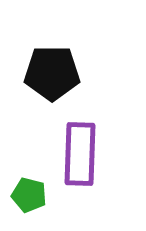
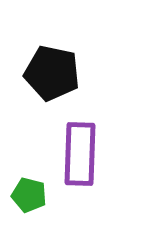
black pentagon: rotated 12 degrees clockwise
